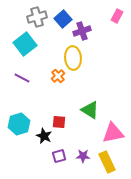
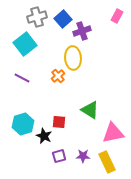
cyan hexagon: moved 4 px right
